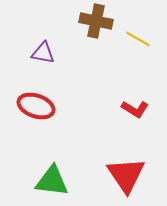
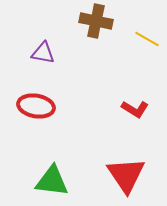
yellow line: moved 9 px right
red ellipse: rotated 9 degrees counterclockwise
